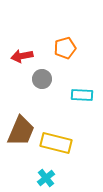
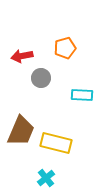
gray circle: moved 1 px left, 1 px up
